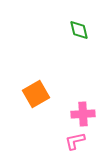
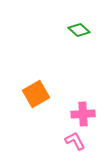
green diamond: rotated 35 degrees counterclockwise
pink L-shape: rotated 75 degrees clockwise
